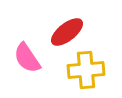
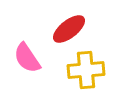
red ellipse: moved 2 px right, 3 px up
